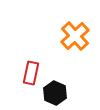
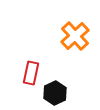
black hexagon: rotated 10 degrees clockwise
